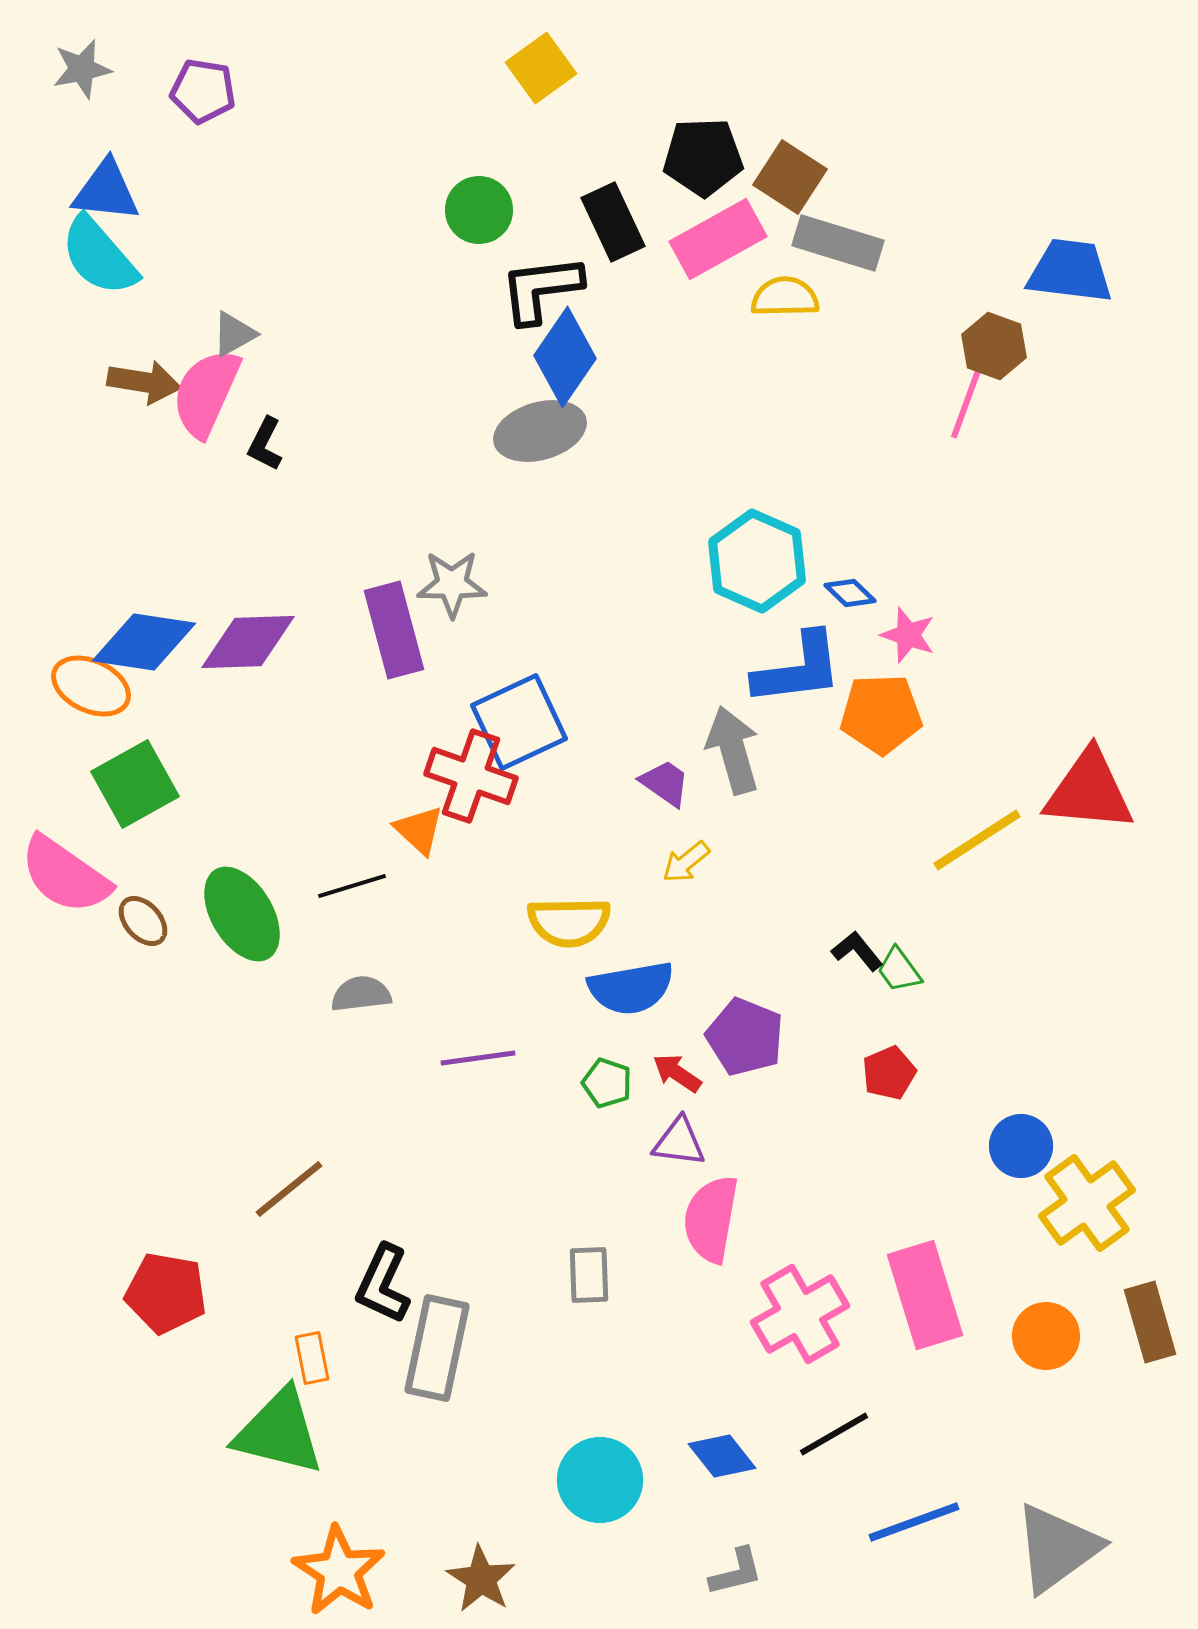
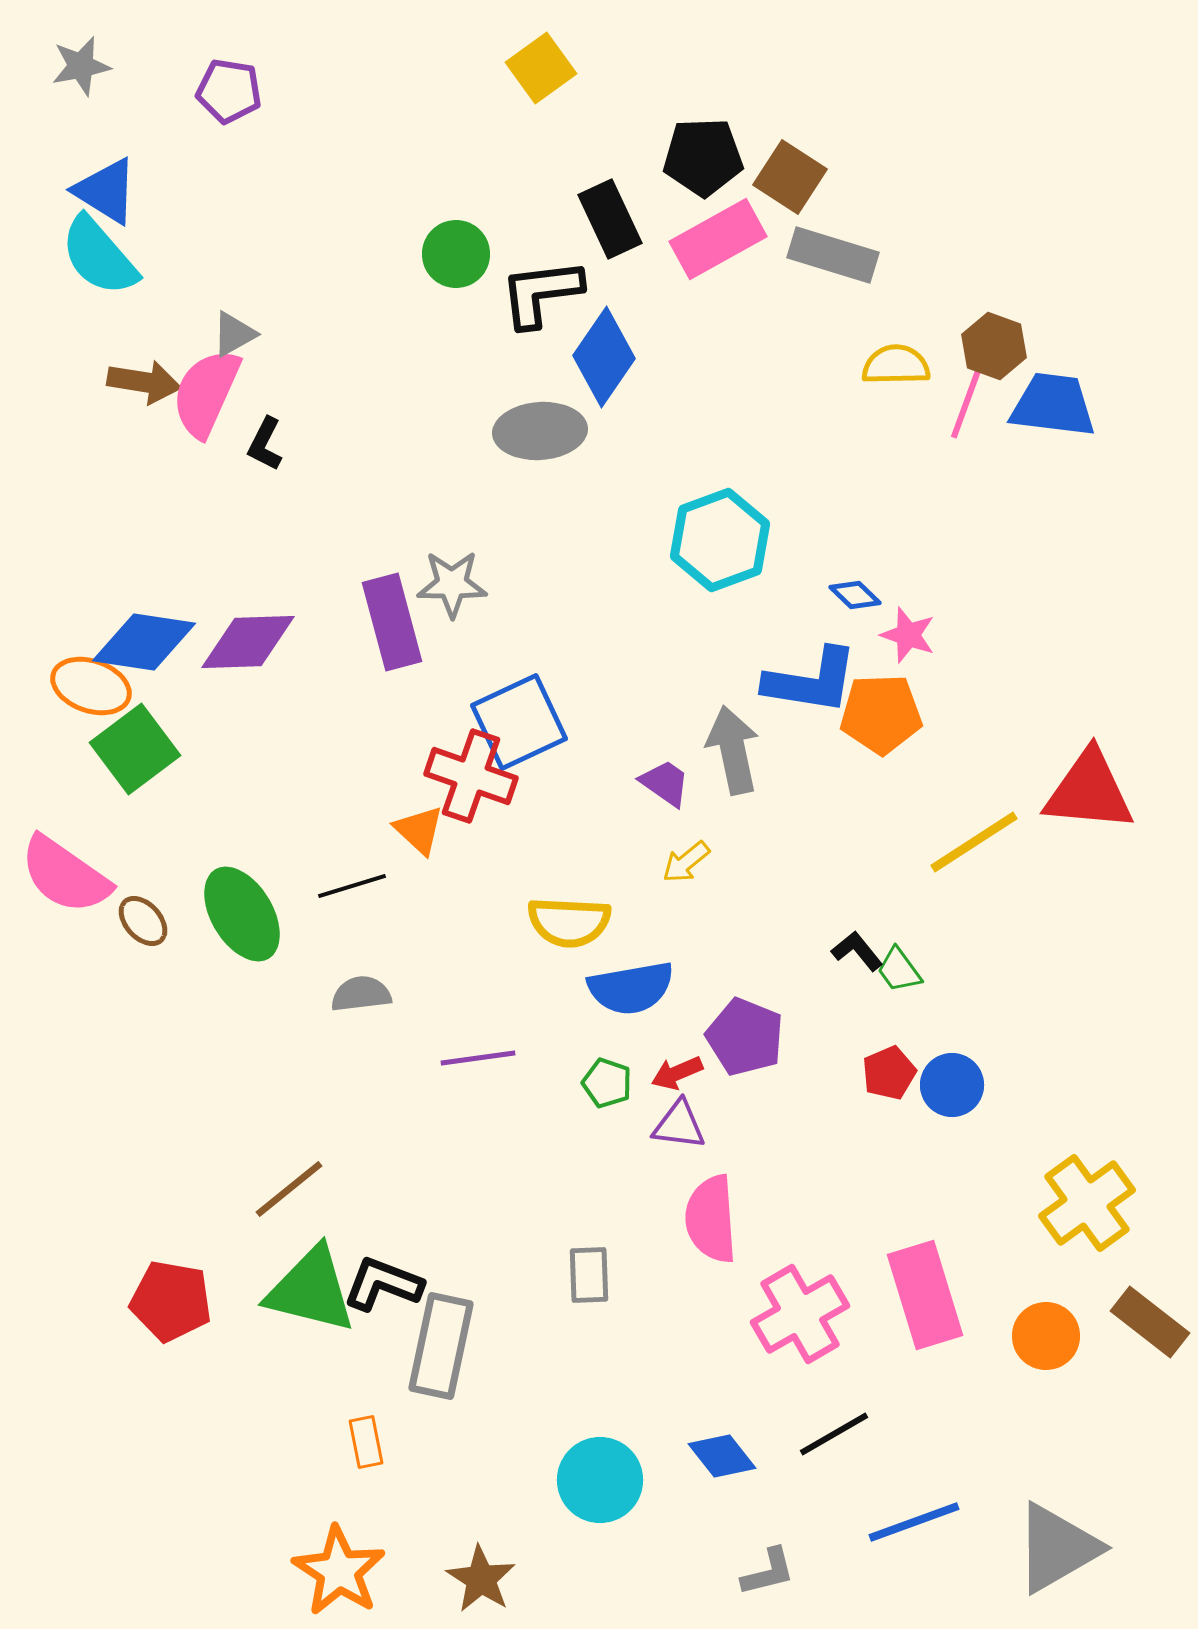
gray star at (82, 69): moved 1 px left, 3 px up
purple pentagon at (203, 91): moved 26 px right
blue triangle at (106, 191): rotated 26 degrees clockwise
green circle at (479, 210): moved 23 px left, 44 px down
black rectangle at (613, 222): moved 3 px left, 3 px up
gray rectangle at (838, 243): moved 5 px left, 12 px down
blue trapezoid at (1070, 271): moved 17 px left, 134 px down
black L-shape at (541, 289): moved 4 px down
yellow semicircle at (785, 297): moved 111 px right, 68 px down
blue diamond at (565, 357): moved 39 px right
gray ellipse at (540, 431): rotated 12 degrees clockwise
cyan hexagon at (757, 561): moved 37 px left, 21 px up; rotated 16 degrees clockwise
blue diamond at (850, 593): moved 5 px right, 2 px down
purple rectangle at (394, 630): moved 2 px left, 8 px up
blue L-shape at (798, 669): moved 13 px right, 12 px down; rotated 16 degrees clockwise
orange ellipse at (91, 686): rotated 6 degrees counterclockwise
gray arrow at (733, 750): rotated 4 degrees clockwise
green square at (135, 784): moved 35 px up; rotated 8 degrees counterclockwise
yellow line at (977, 840): moved 3 px left, 2 px down
yellow semicircle at (569, 922): rotated 4 degrees clockwise
red arrow at (677, 1073): rotated 57 degrees counterclockwise
purple triangle at (679, 1142): moved 17 px up
blue circle at (1021, 1146): moved 69 px left, 61 px up
pink semicircle at (711, 1219): rotated 14 degrees counterclockwise
black L-shape at (383, 1284): rotated 86 degrees clockwise
red pentagon at (166, 1293): moved 5 px right, 8 px down
brown rectangle at (1150, 1322): rotated 36 degrees counterclockwise
gray rectangle at (437, 1348): moved 4 px right, 2 px up
orange rectangle at (312, 1358): moved 54 px right, 84 px down
green triangle at (279, 1432): moved 32 px right, 142 px up
gray triangle at (1057, 1548): rotated 6 degrees clockwise
gray L-shape at (736, 1572): moved 32 px right
